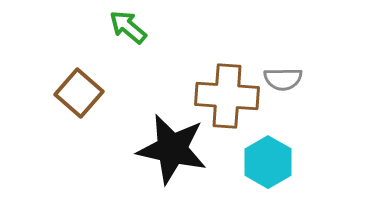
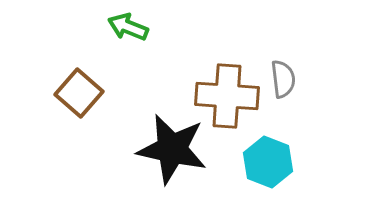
green arrow: rotated 18 degrees counterclockwise
gray semicircle: rotated 96 degrees counterclockwise
cyan hexagon: rotated 9 degrees counterclockwise
